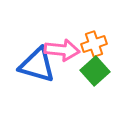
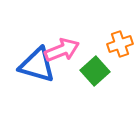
orange cross: moved 26 px right
pink arrow: rotated 28 degrees counterclockwise
